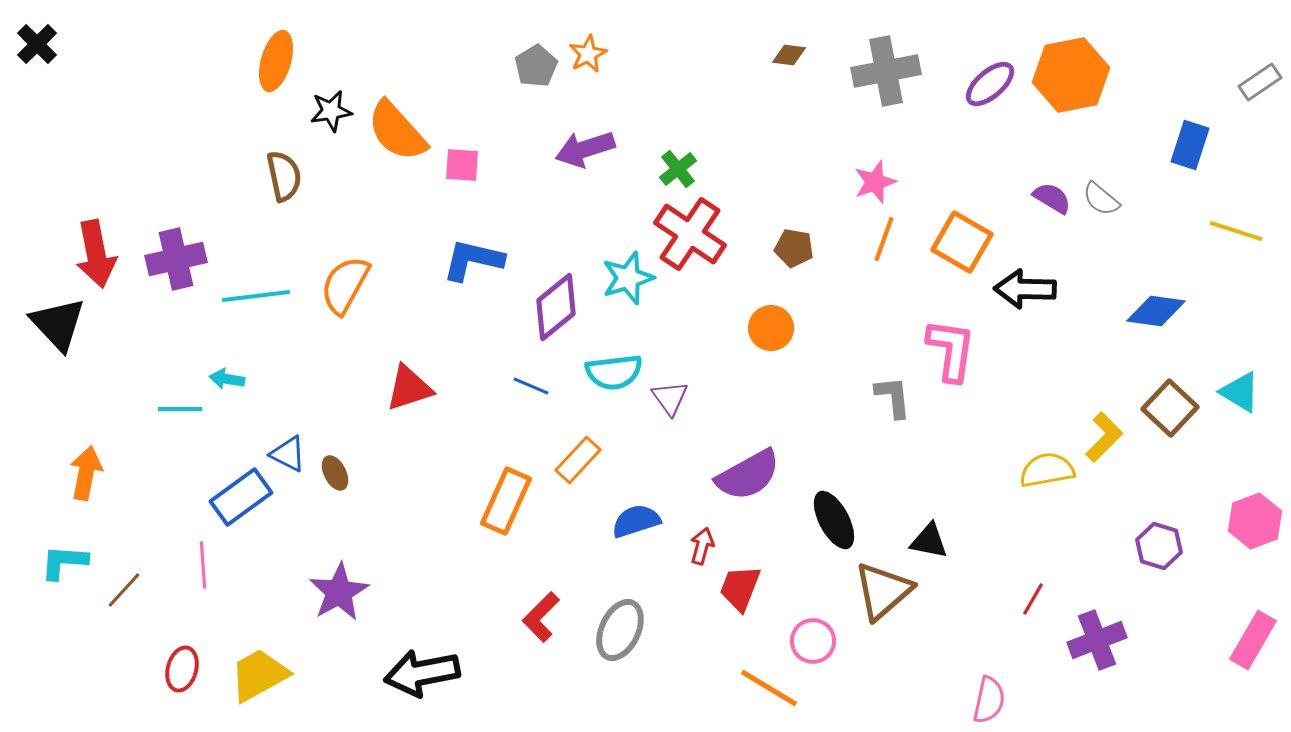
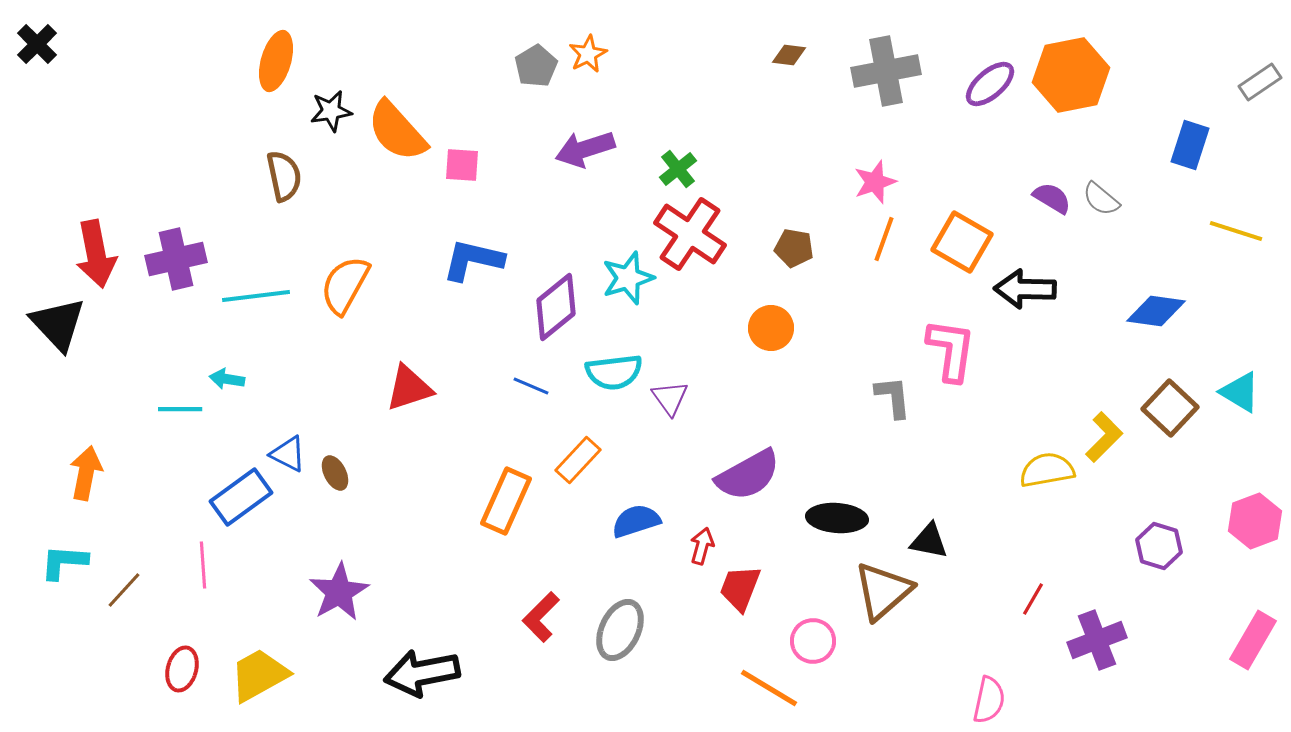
black ellipse at (834, 520): moved 3 px right, 2 px up; rotated 58 degrees counterclockwise
